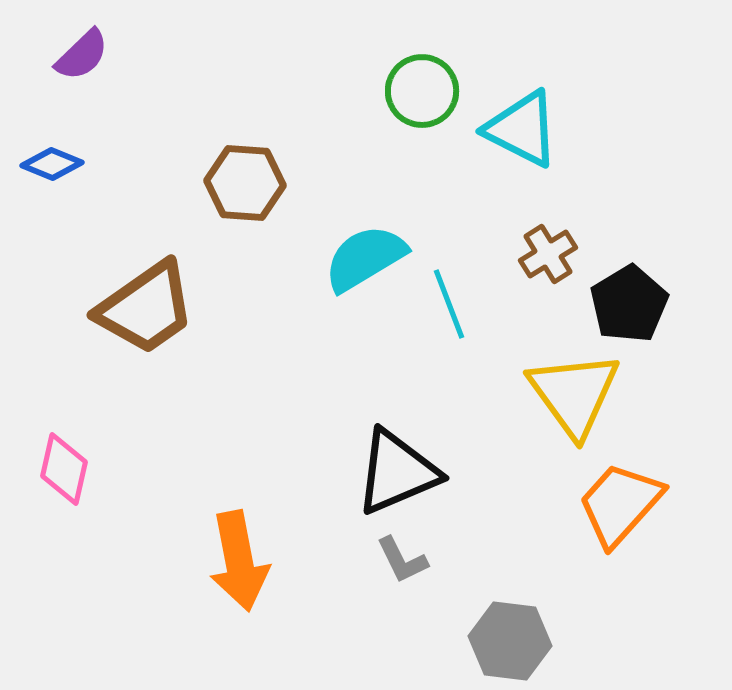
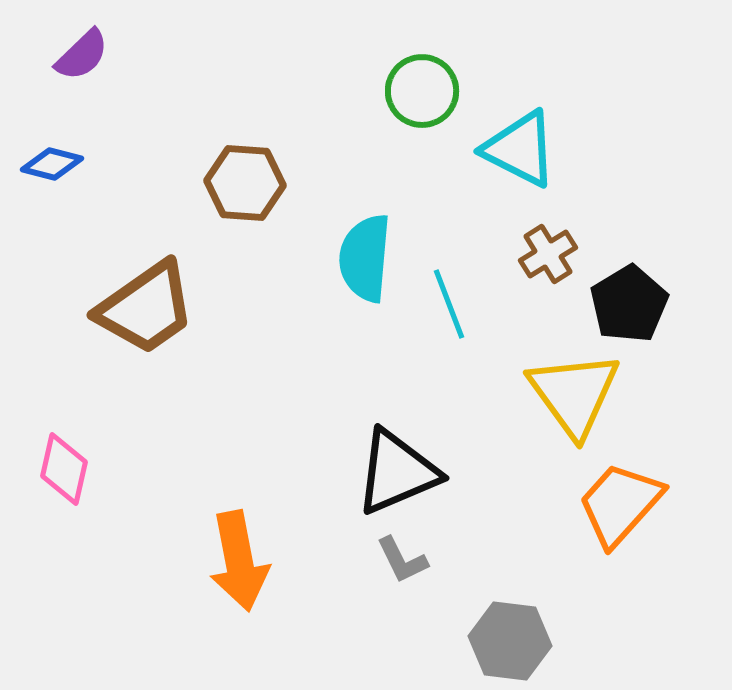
cyan triangle: moved 2 px left, 20 px down
blue diamond: rotated 8 degrees counterclockwise
cyan semicircle: rotated 54 degrees counterclockwise
